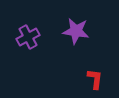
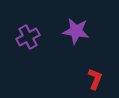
red L-shape: rotated 15 degrees clockwise
